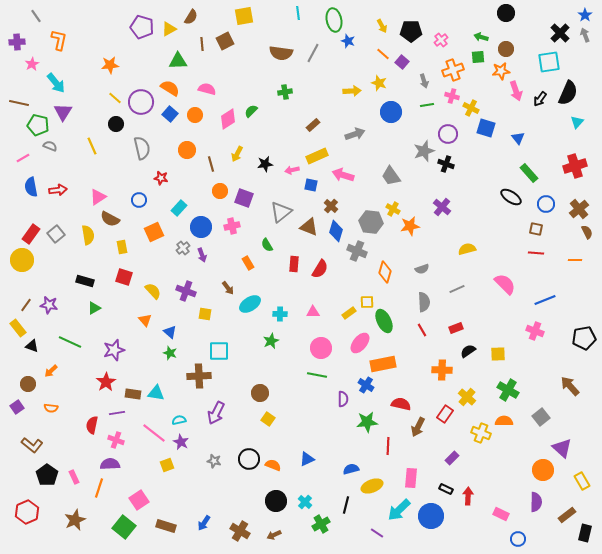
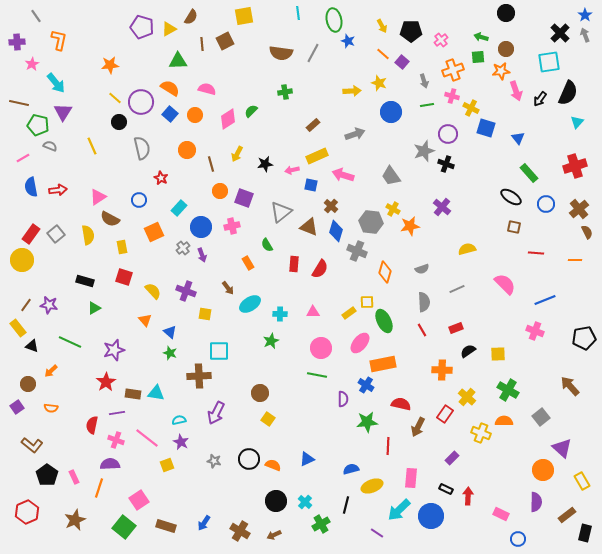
black circle at (116, 124): moved 3 px right, 2 px up
red star at (161, 178): rotated 16 degrees clockwise
brown square at (536, 229): moved 22 px left, 2 px up
pink line at (154, 433): moved 7 px left, 5 px down
